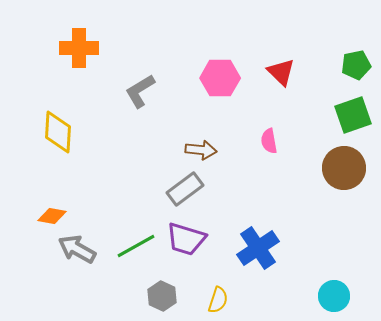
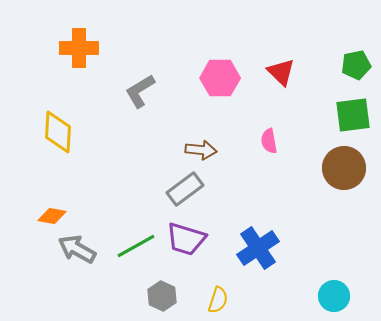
green square: rotated 12 degrees clockwise
